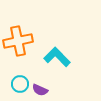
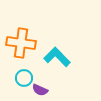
orange cross: moved 3 px right, 2 px down; rotated 20 degrees clockwise
cyan circle: moved 4 px right, 6 px up
